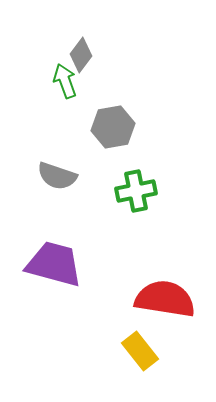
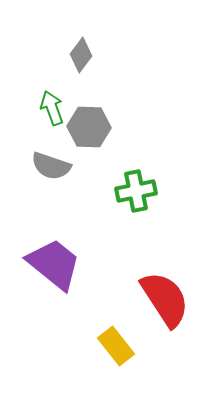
green arrow: moved 13 px left, 27 px down
gray hexagon: moved 24 px left; rotated 12 degrees clockwise
gray semicircle: moved 6 px left, 10 px up
purple trapezoid: rotated 24 degrees clockwise
red semicircle: rotated 48 degrees clockwise
yellow rectangle: moved 24 px left, 5 px up
